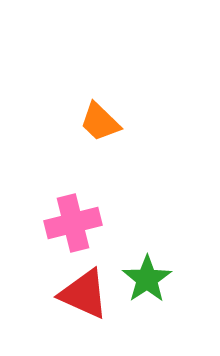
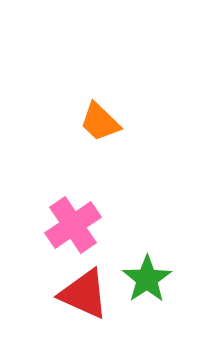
pink cross: moved 2 px down; rotated 20 degrees counterclockwise
